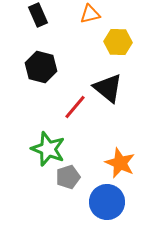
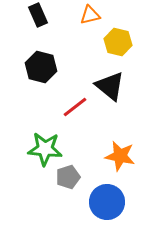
orange triangle: moved 1 px down
yellow hexagon: rotated 12 degrees clockwise
black triangle: moved 2 px right, 2 px up
red line: rotated 12 degrees clockwise
green star: moved 3 px left; rotated 16 degrees counterclockwise
orange star: moved 7 px up; rotated 12 degrees counterclockwise
